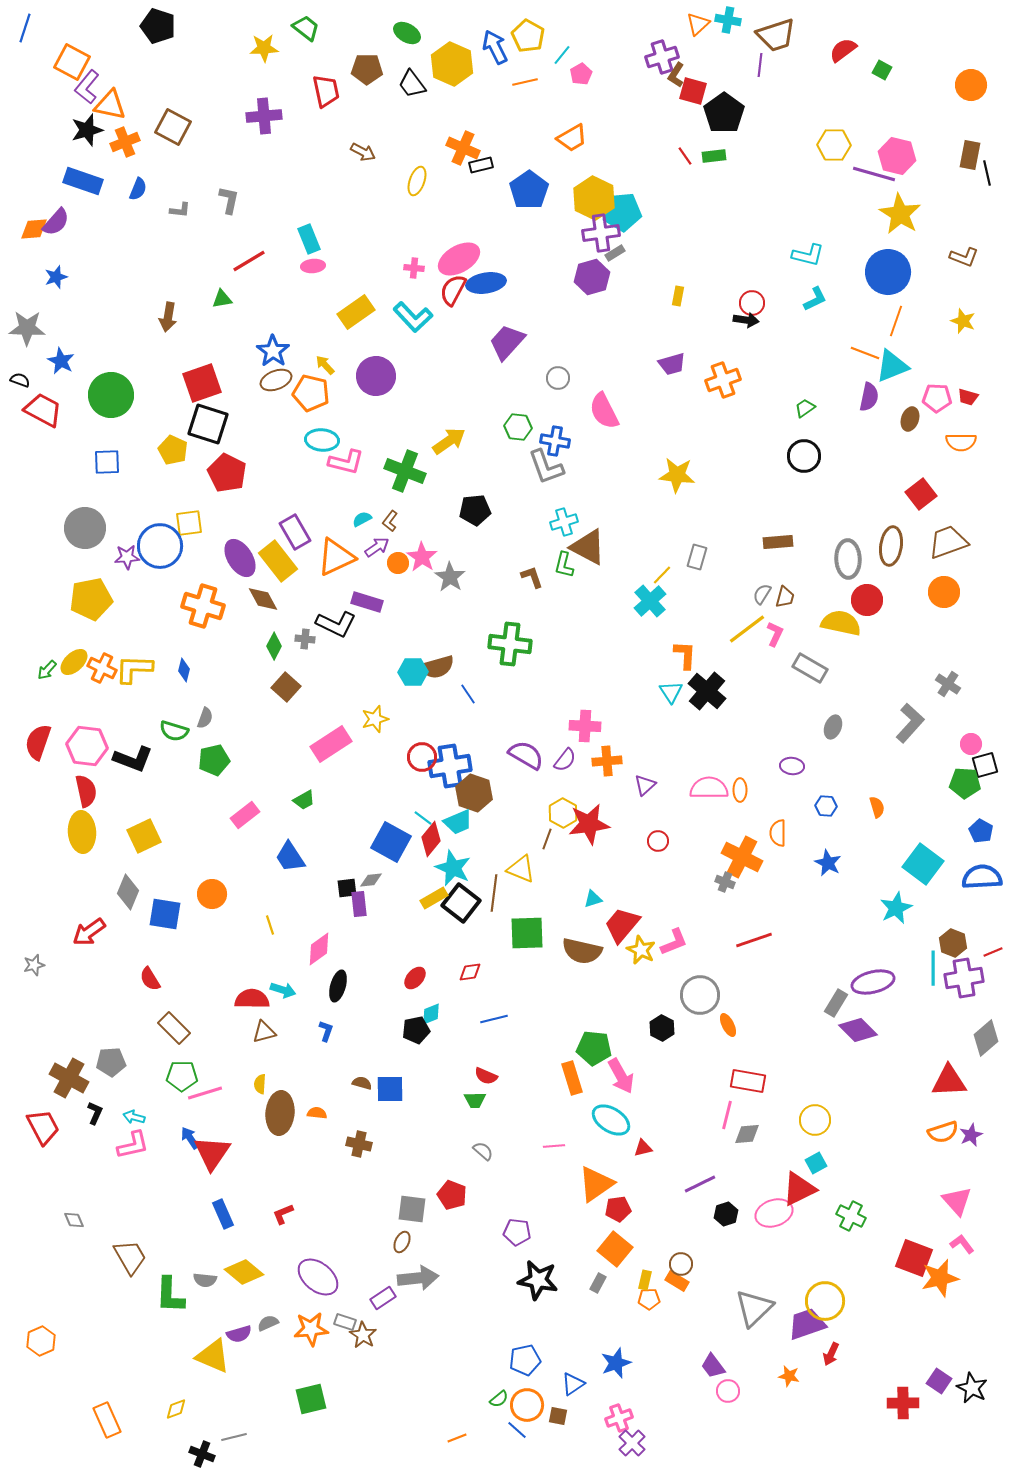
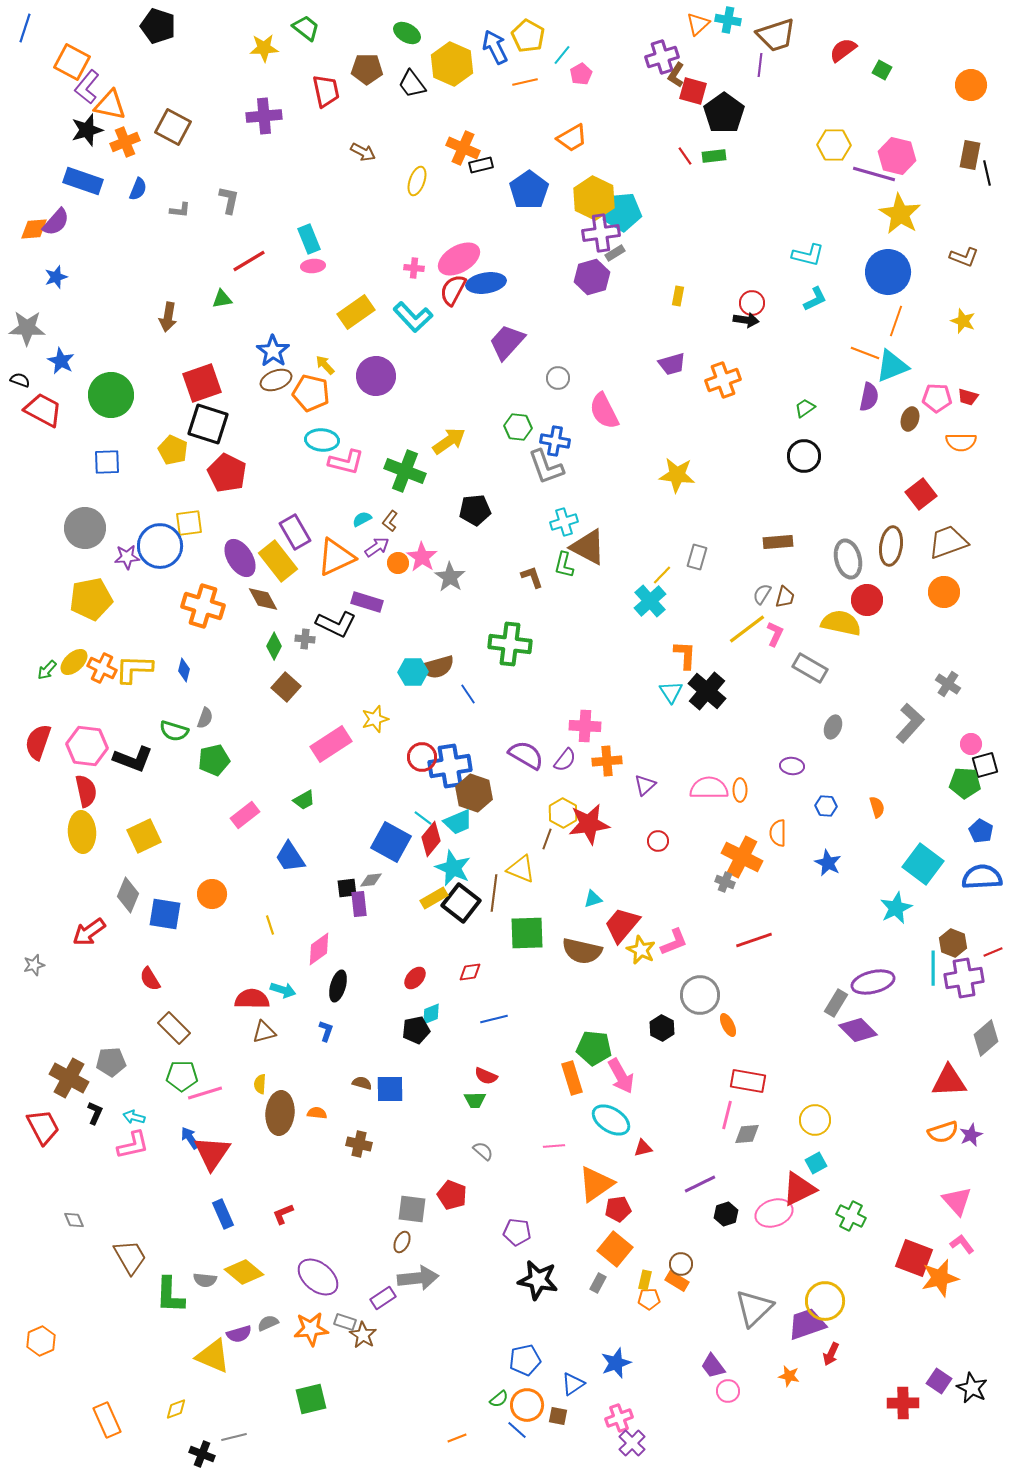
gray ellipse at (848, 559): rotated 12 degrees counterclockwise
gray diamond at (128, 892): moved 3 px down
